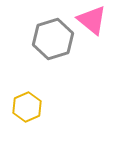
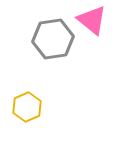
gray hexagon: rotated 9 degrees clockwise
